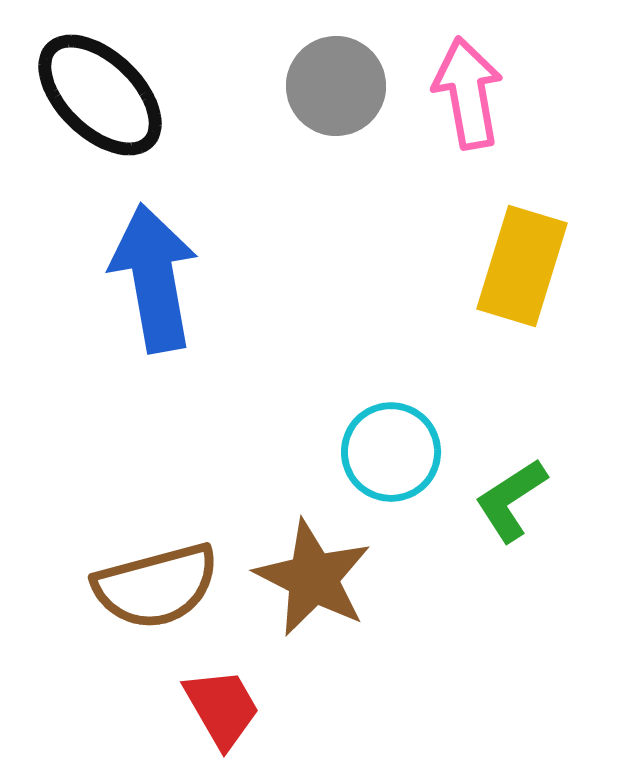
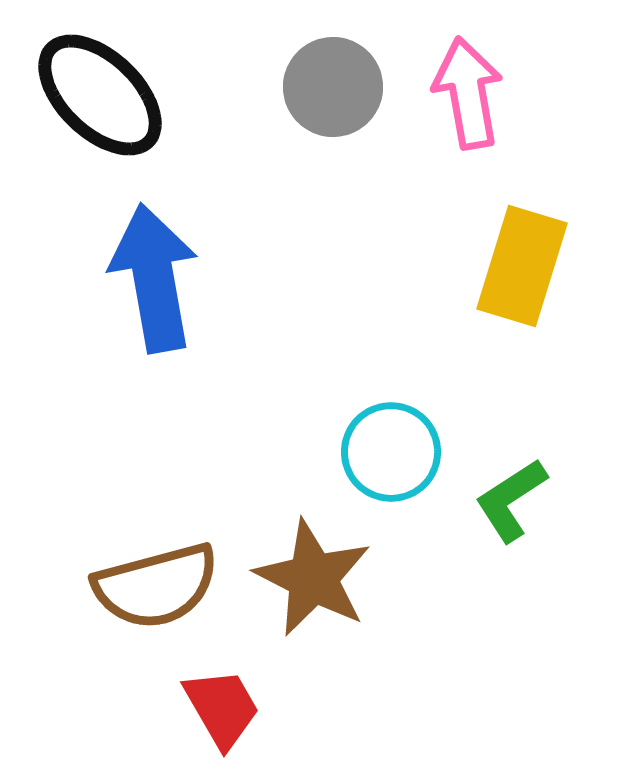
gray circle: moved 3 px left, 1 px down
